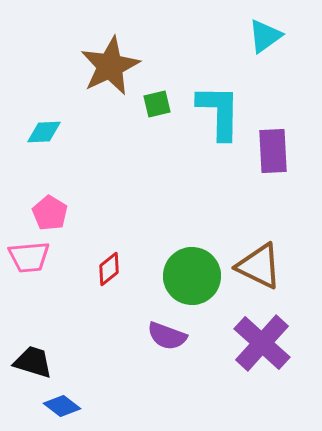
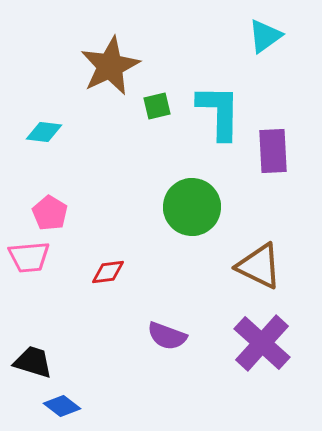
green square: moved 2 px down
cyan diamond: rotated 9 degrees clockwise
red diamond: moved 1 px left, 3 px down; rotated 32 degrees clockwise
green circle: moved 69 px up
